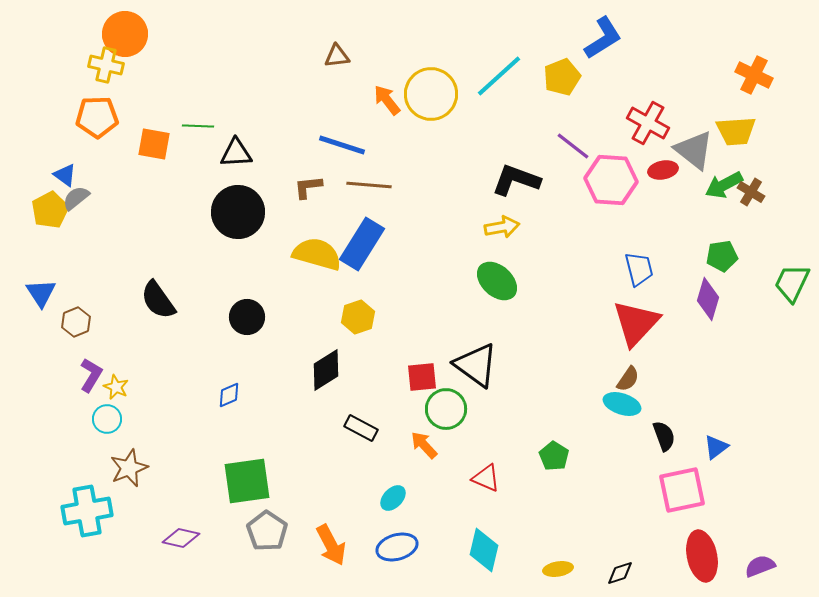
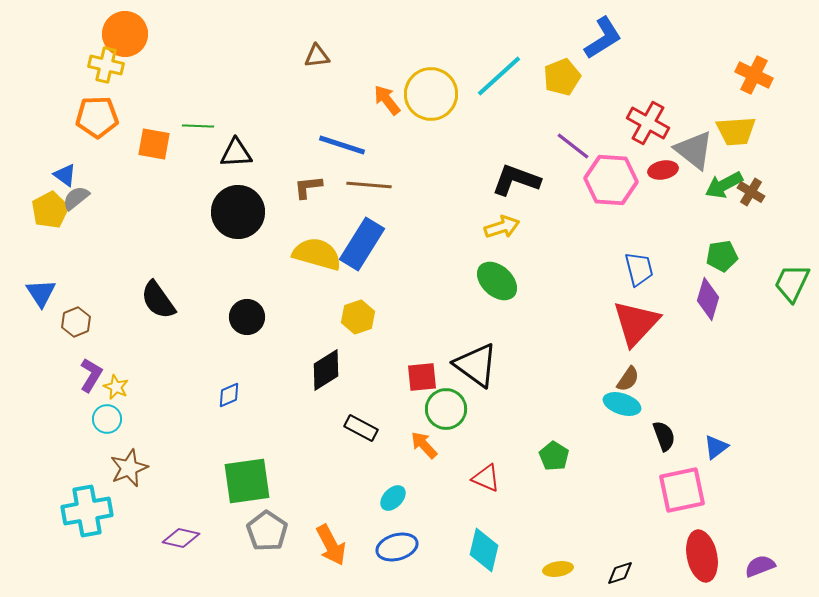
brown triangle at (337, 56): moved 20 px left
yellow arrow at (502, 227): rotated 8 degrees counterclockwise
